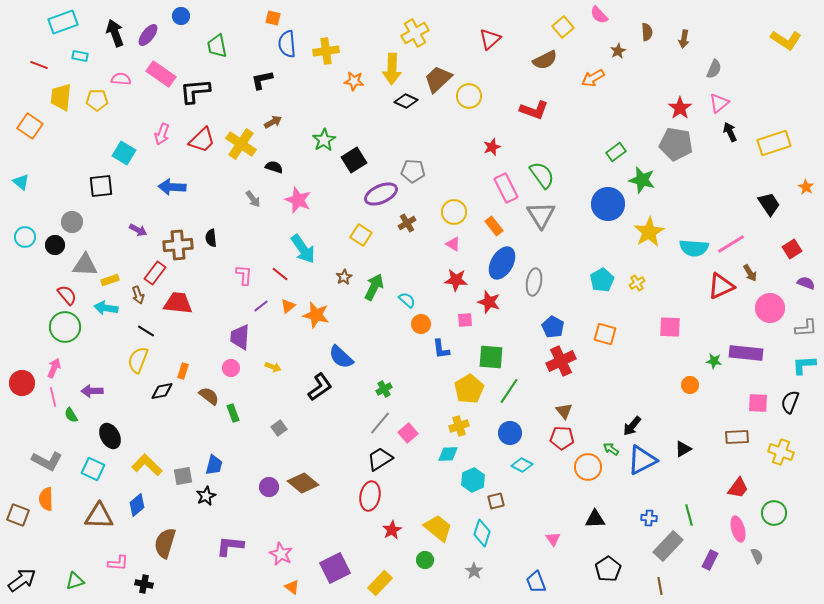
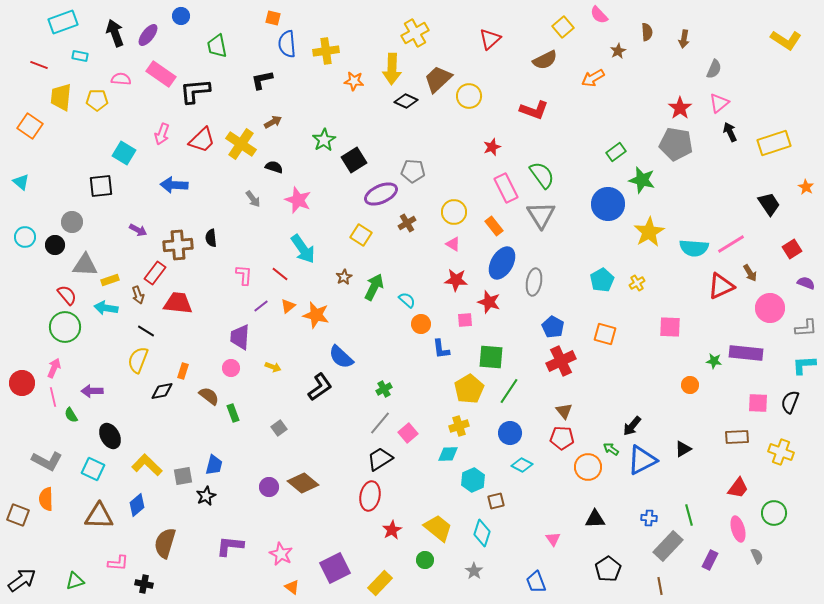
blue arrow at (172, 187): moved 2 px right, 2 px up
